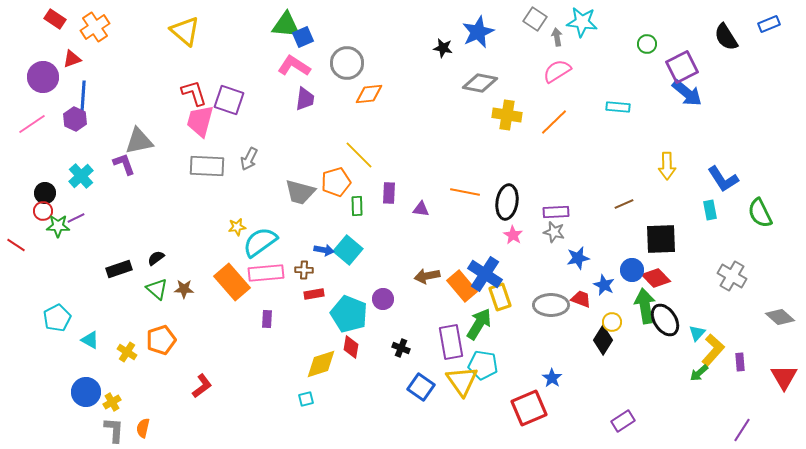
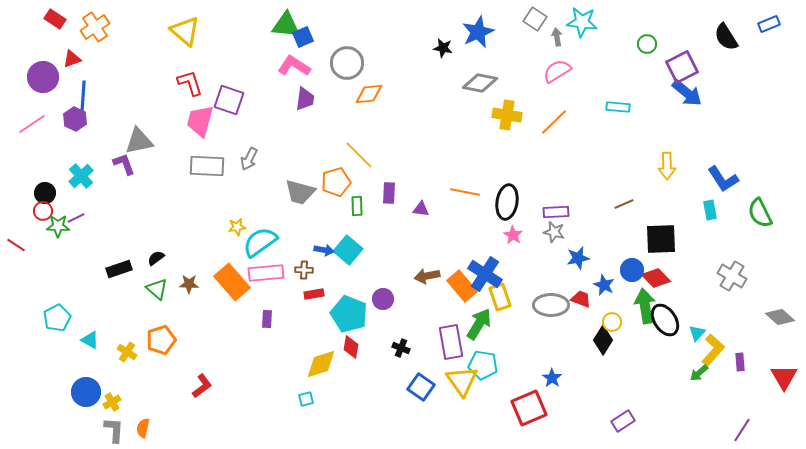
red L-shape at (194, 93): moved 4 px left, 10 px up
brown star at (184, 289): moved 5 px right, 5 px up
